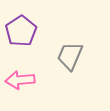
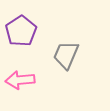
gray trapezoid: moved 4 px left, 1 px up
